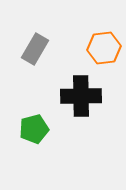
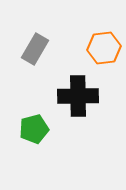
black cross: moved 3 px left
